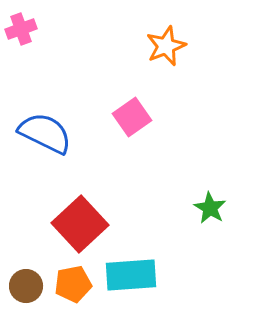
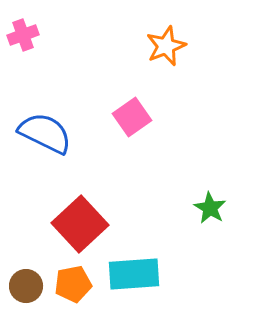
pink cross: moved 2 px right, 6 px down
cyan rectangle: moved 3 px right, 1 px up
